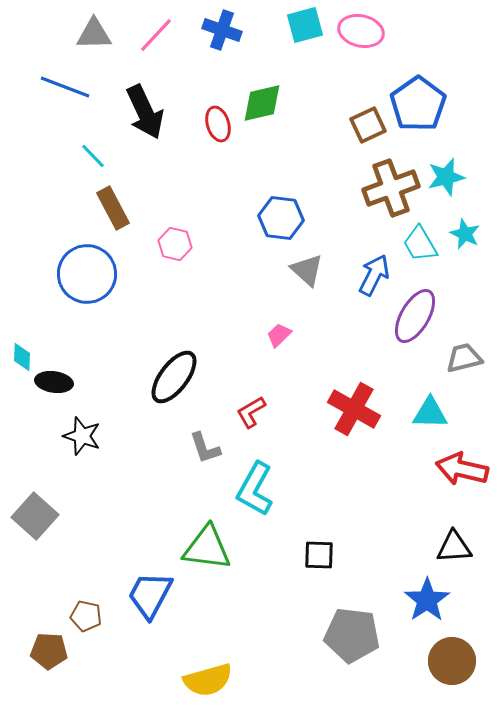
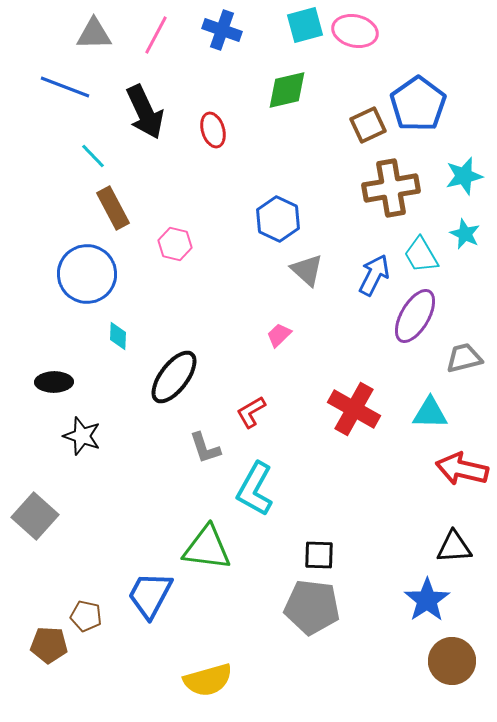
pink ellipse at (361, 31): moved 6 px left
pink line at (156, 35): rotated 15 degrees counterclockwise
green diamond at (262, 103): moved 25 px right, 13 px up
red ellipse at (218, 124): moved 5 px left, 6 px down
cyan star at (446, 177): moved 18 px right, 1 px up
brown cross at (391, 188): rotated 10 degrees clockwise
blue hexagon at (281, 218): moved 3 px left, 1 px down; rotated 18 degrees clockwise
cyan trapezoid at (420, 244): moved 1 px right, 11 px down
cyan diamond at (22, 357): moved 96 px right, 21 px up
black ellipse at (54, 382): rotated 9 degrees counterclockwise
gray pentagon at (352, 635): moved 40 px left, 28 px up
brown pentagon at (49, 651): moved 6 px up
